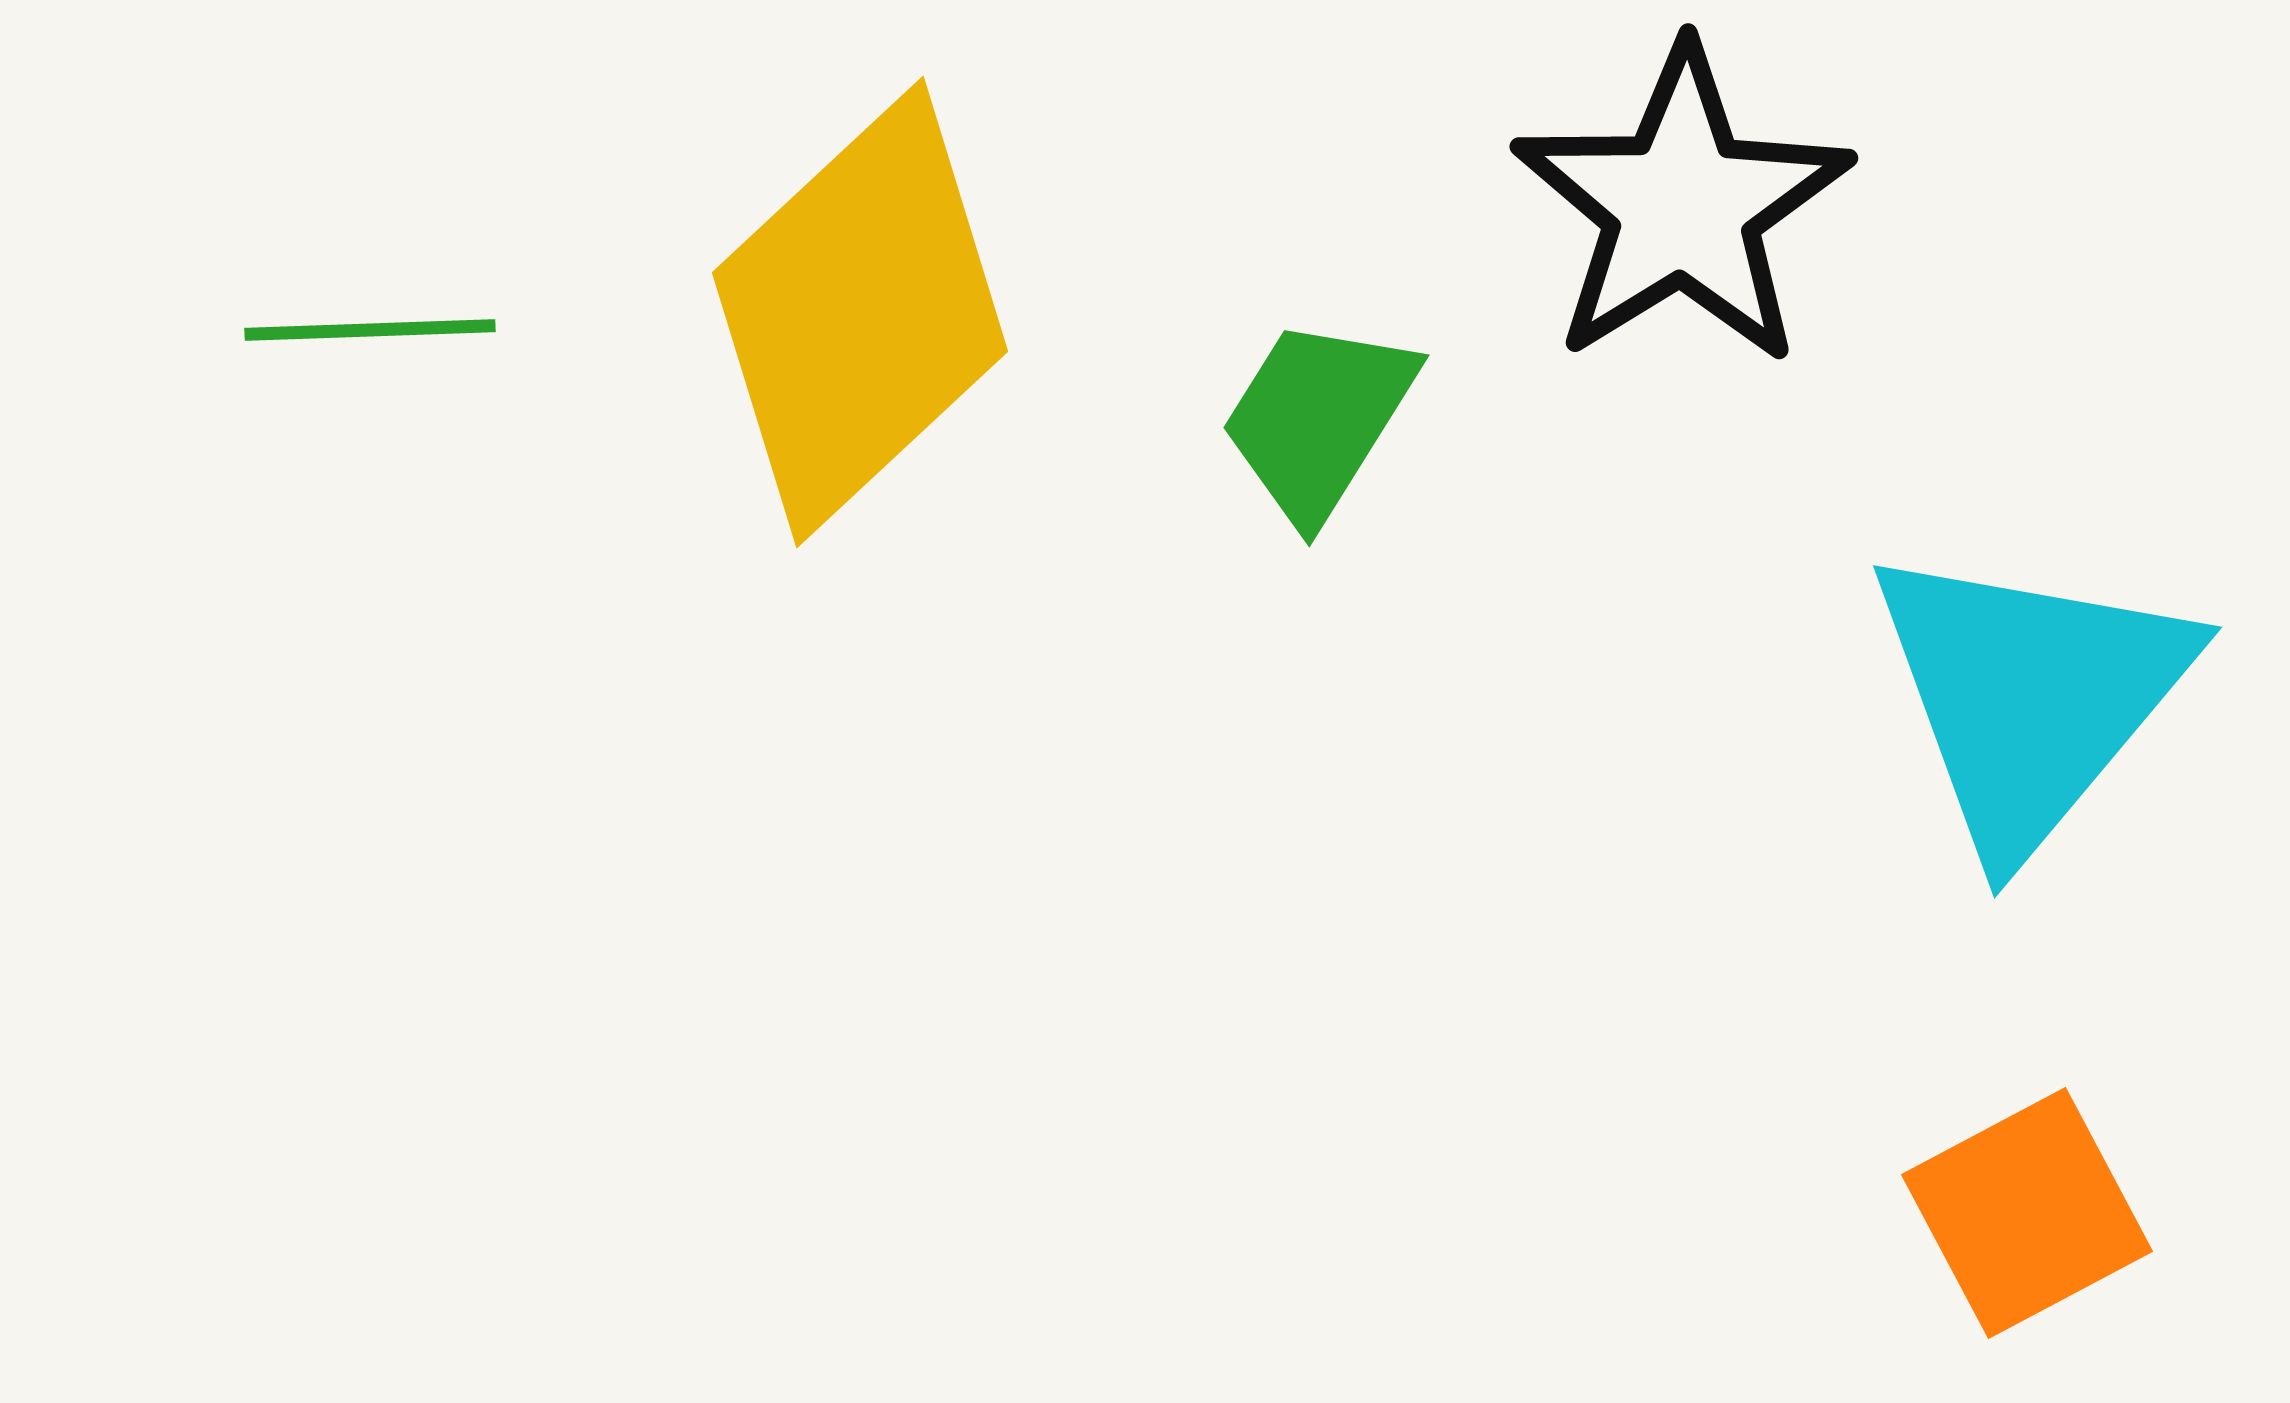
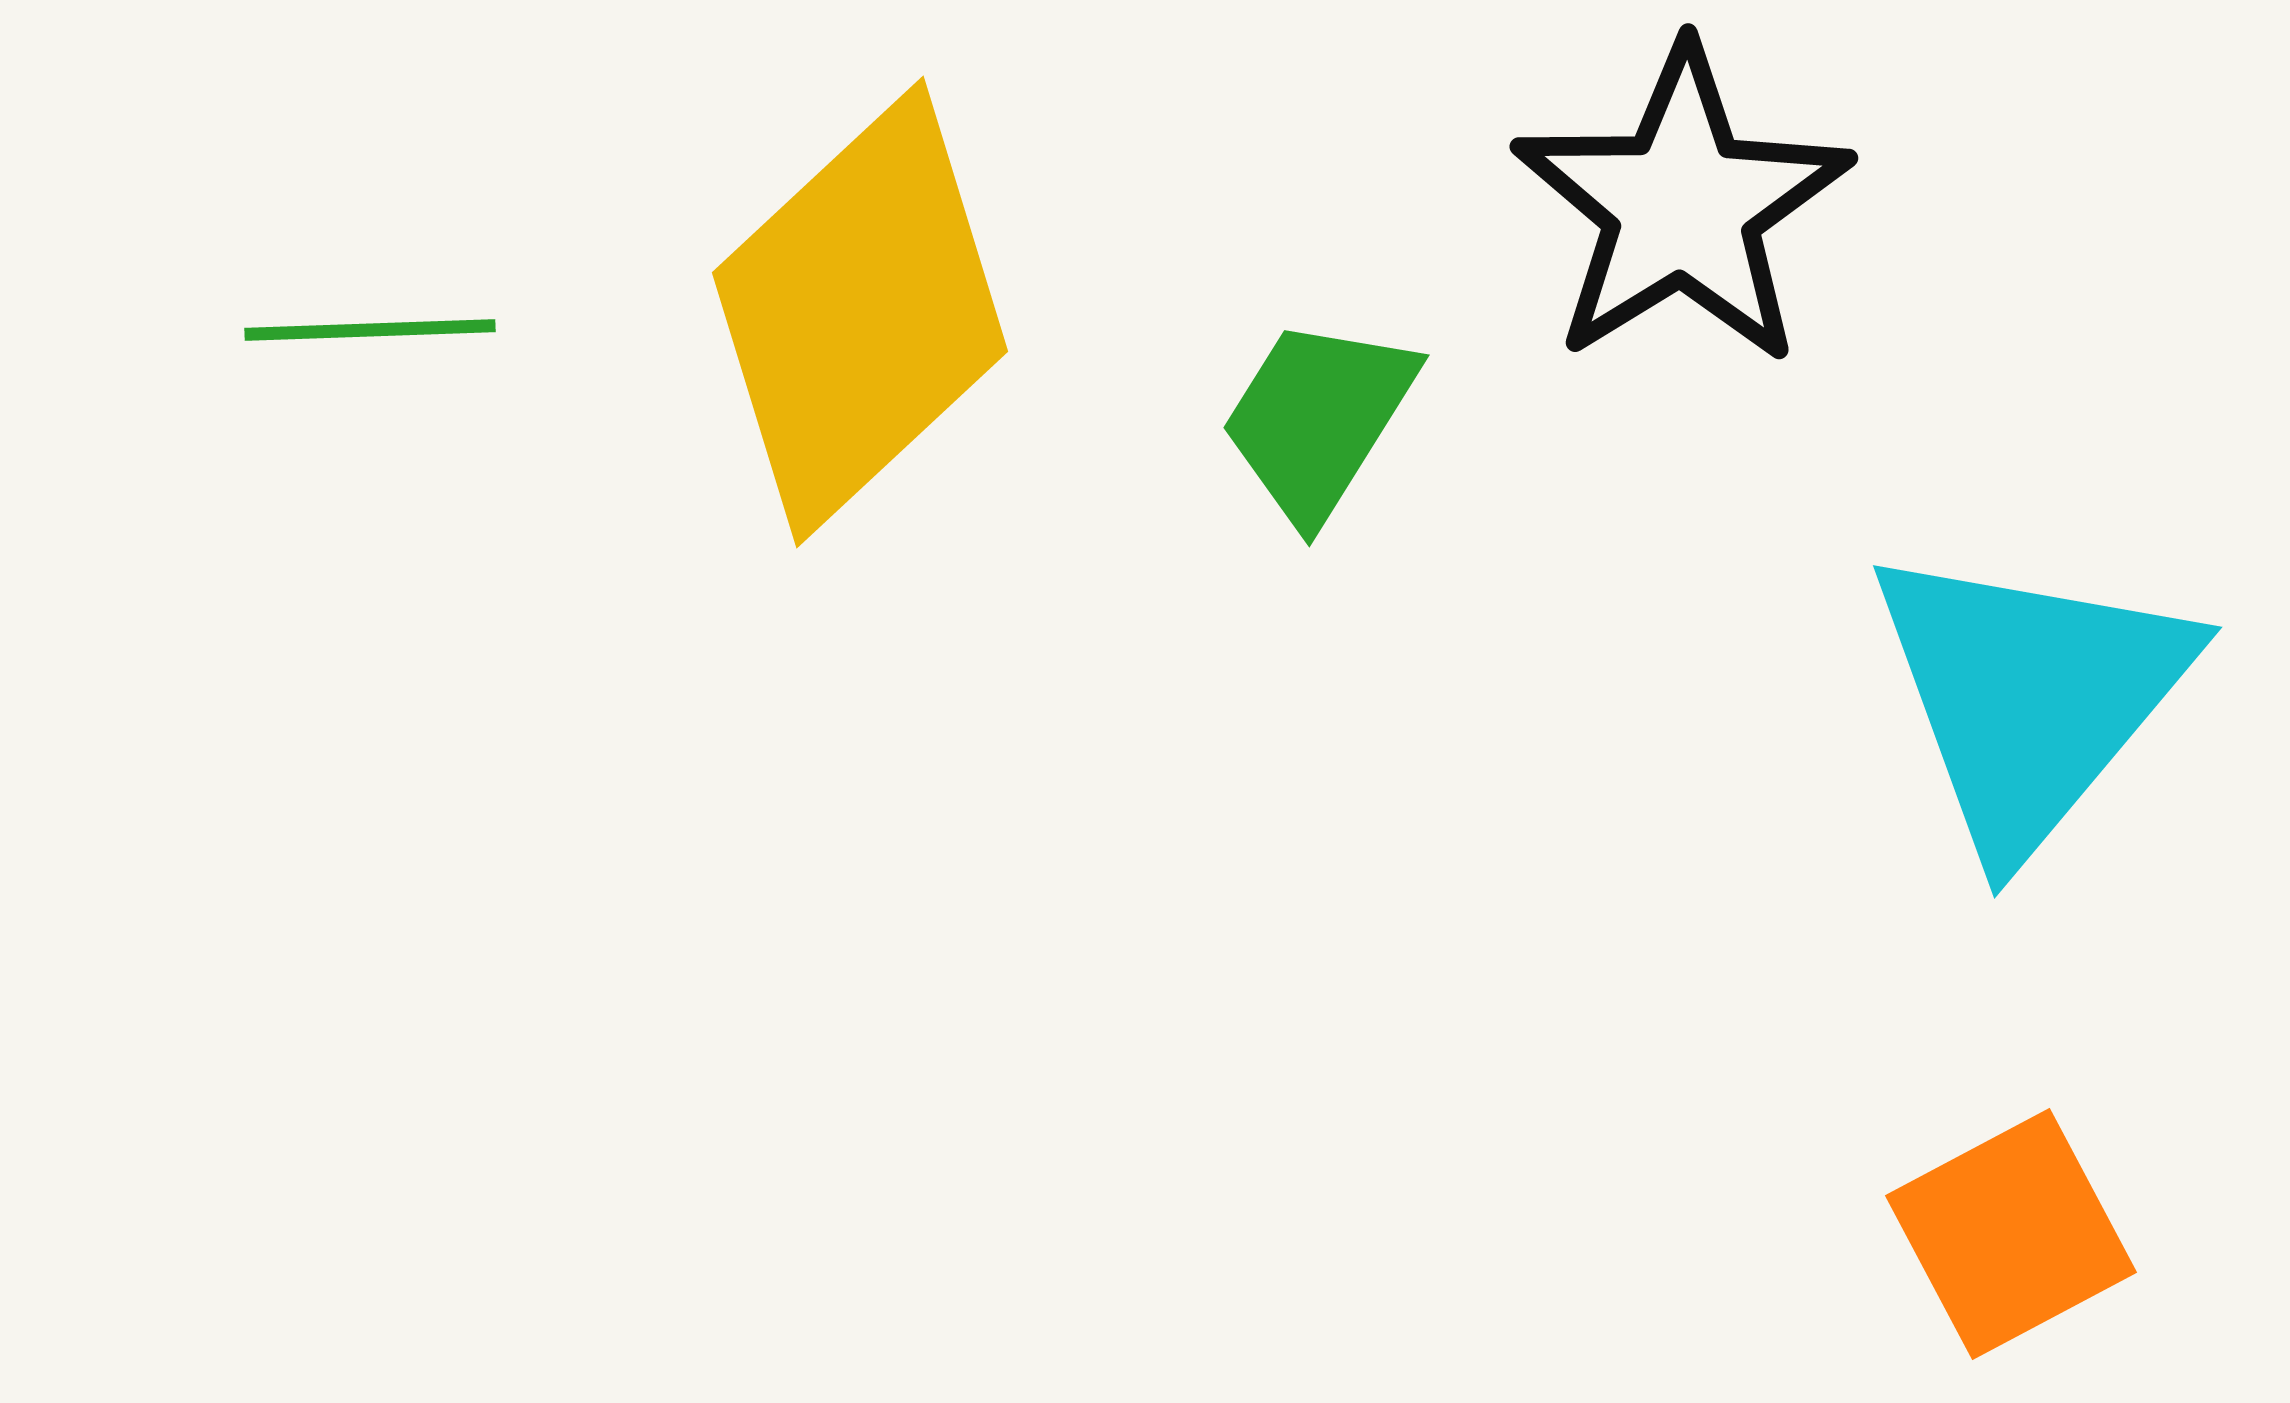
orange square: moved 16 px left, 21 px down
